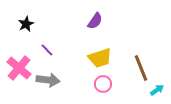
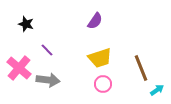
black star: rotated 28 degrees counterclockwise
